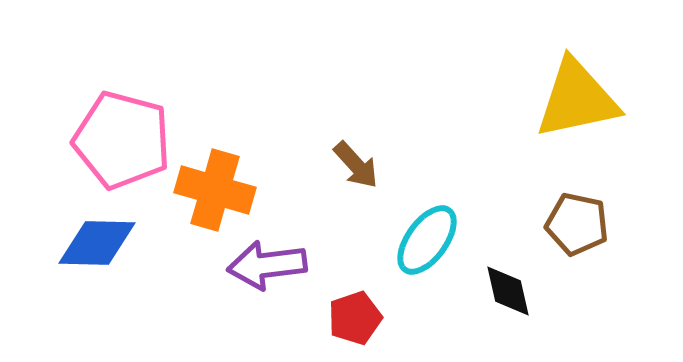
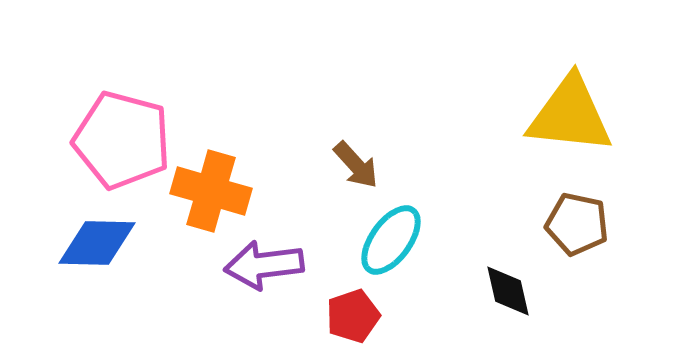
yellow triangle: moved 7 px left, 16 px down; rotated 18 degrees clockwise
orange cross: moved 4 px left, 1 px down
cyan ellipse: moved 36 px left
purple arrow: moved 3 px left
red pentagon: moved 2 px left, 2 px up
